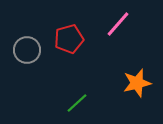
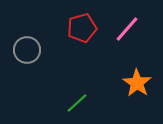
pink line: moved 9 px right, 5 px down
red pentagon: moved 13 px right, 11 px up
orange star: rotated 24 degrees counterclockwise
